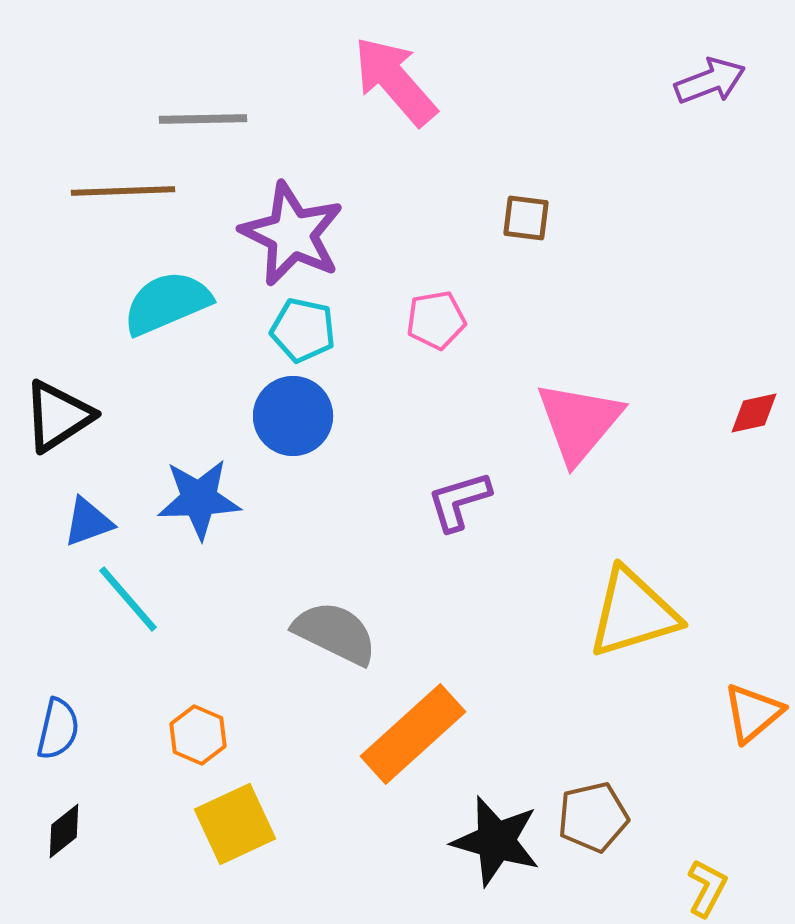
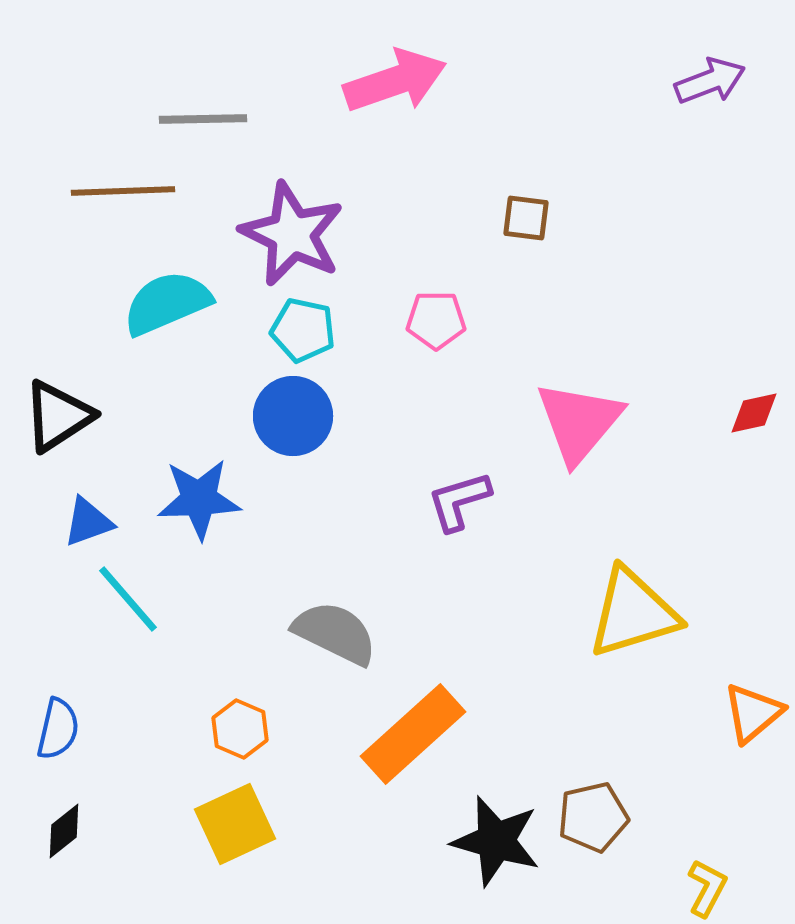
pink arrow: rotated 112 degrees clockwise
pink pentagon: rotated 10 degrees clockwise
orange hexagon: moved 42 px right, 6 px up
